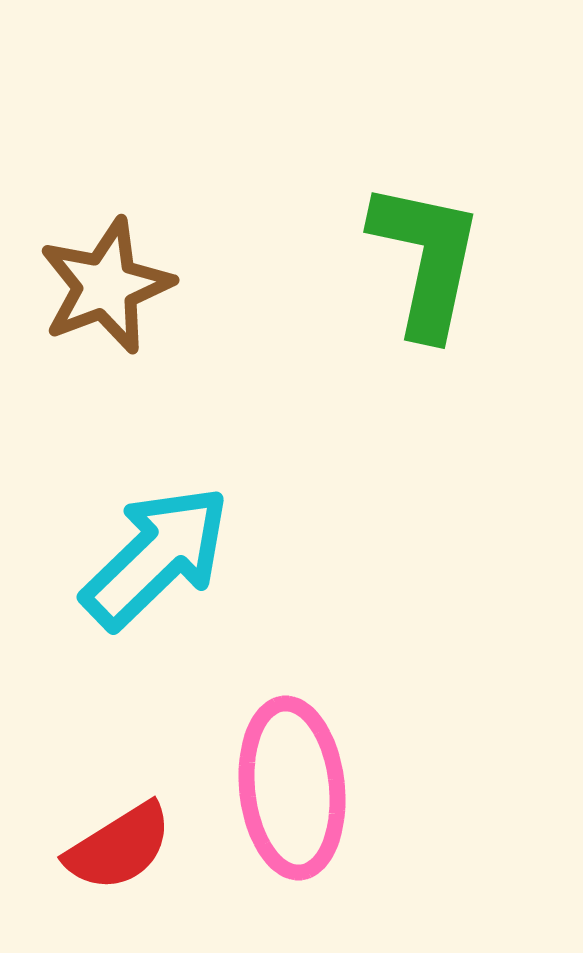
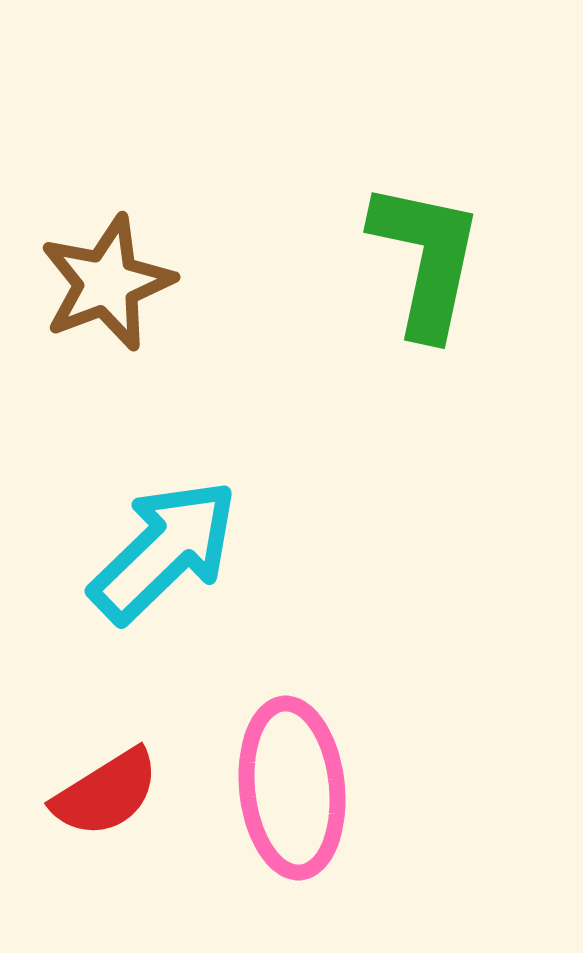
brown star: moved 1 px right, 3 px up
cyan arrow: moved 8 px right, 6 px up
red semicircle: moved 13 px left, 54 px up
